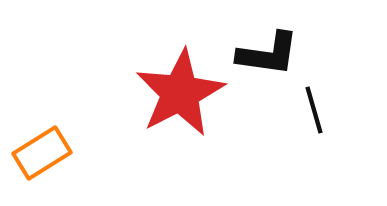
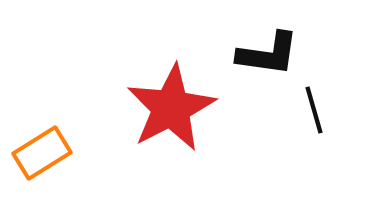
red star: moved 9 px left, 15 px down
